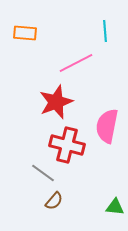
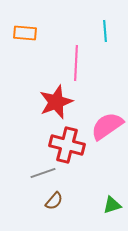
pink line: rotated 60 degrees counterclockwise
pink semicircle: rotated 44 degrees clockwise
gray line: rotated 55 degrees counterclockwise
green triangle: moved 3 px left, 2 px up; rotated 24 degrees counterclockwise
